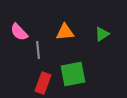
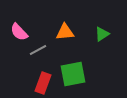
gray line: rotated 66 degrees clockwise
